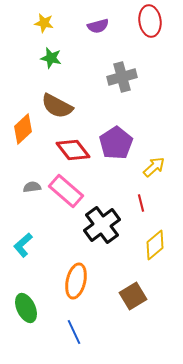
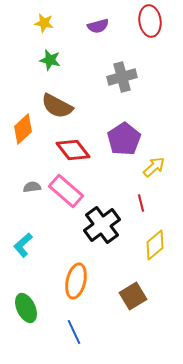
green star: moved 1 px left, 2 px down
purple pentagon: moved 8 px right, 4 px up
